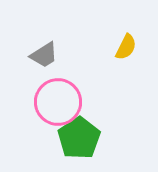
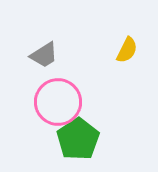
yellow semicircle: moved 1 px right, 3 px down
green pentagon: moved 1 px left, 1 px down
